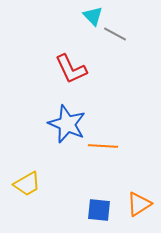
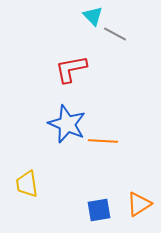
red L-shape: rotated 104 degrees clockwise
orange line: moved 5 px up
yellow trapezoid: rotated 112 degrees clockwise
blue square: rotated 15 degrees counterclockwise
